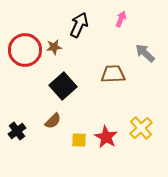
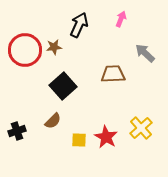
black cross: rotated 18 degrees clockwise
